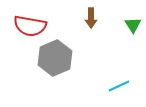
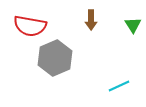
brown arrow: moved 2 px down
